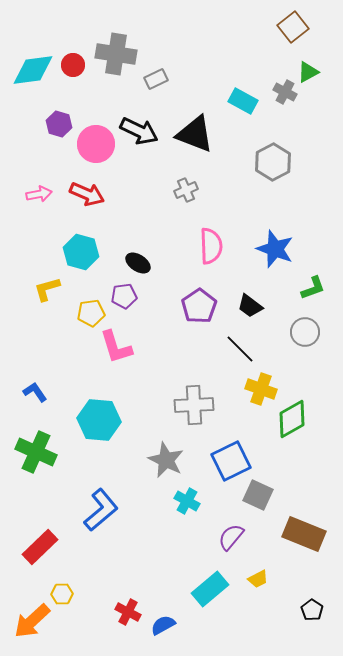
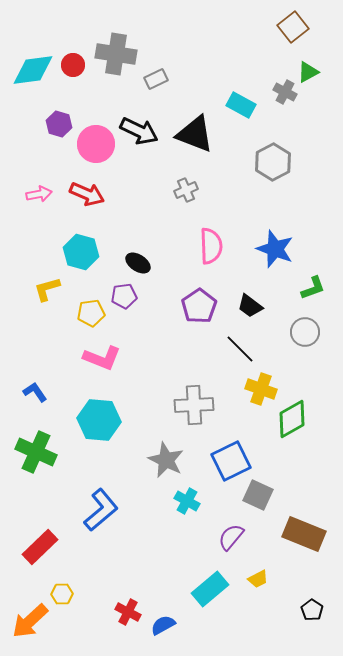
cyan rectangle at (243, 101): moved 2 px left, 4 px down
pink L-shape at (116, 347): moved 14 px left, 11 px down; rotated 51 degrees counterclockwise
orange arrow at (32, 621): moved 2 px left
